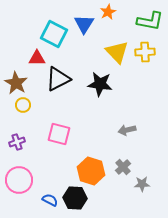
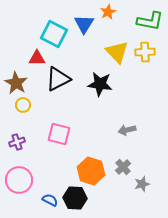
gray star: rotated 14 degrees counterclockwise
